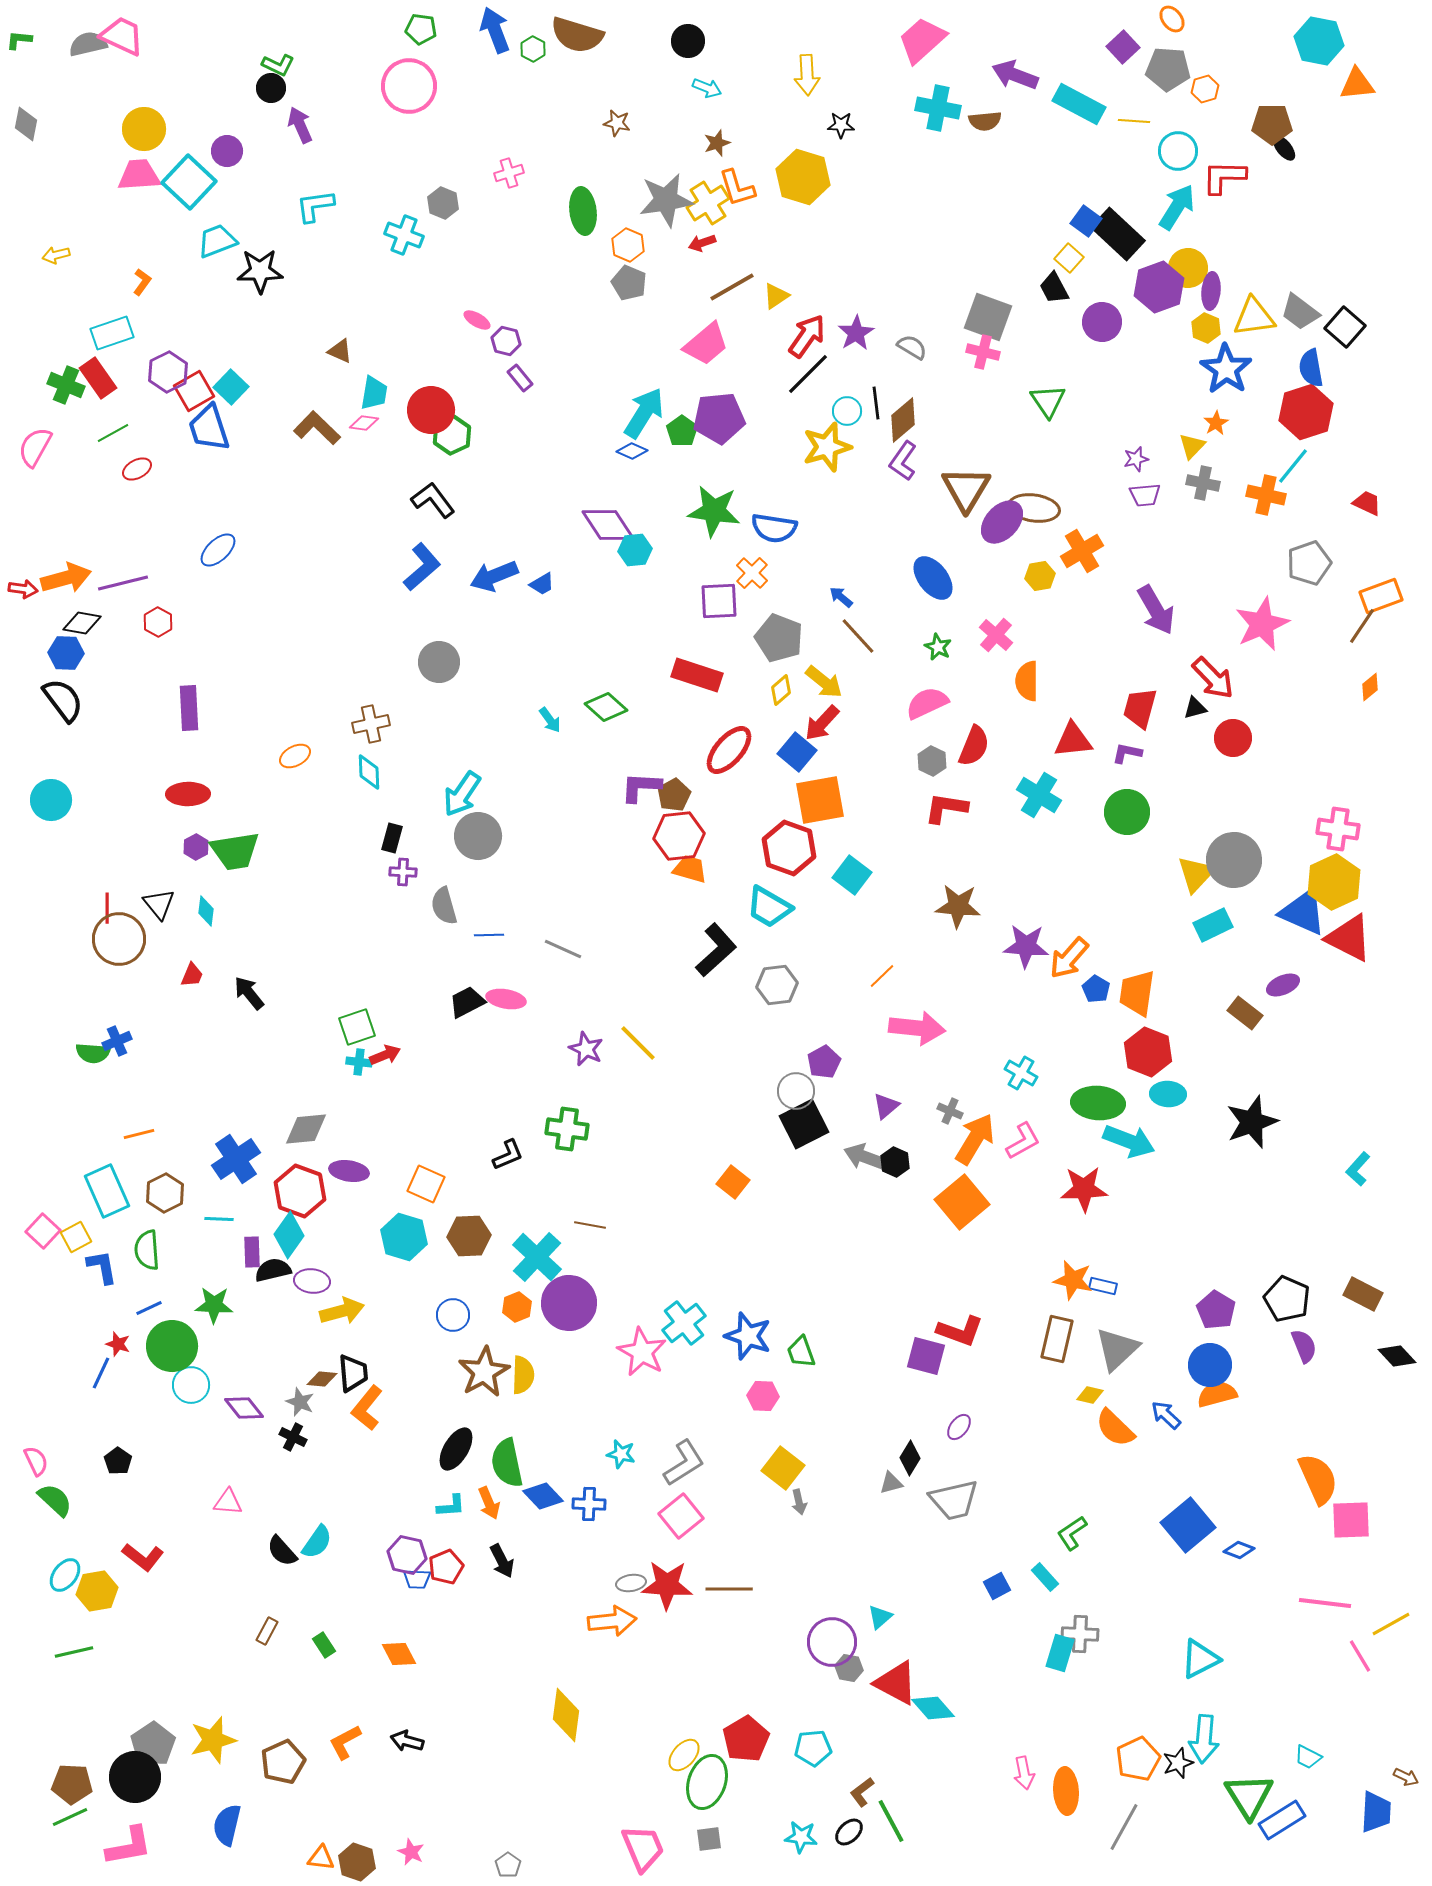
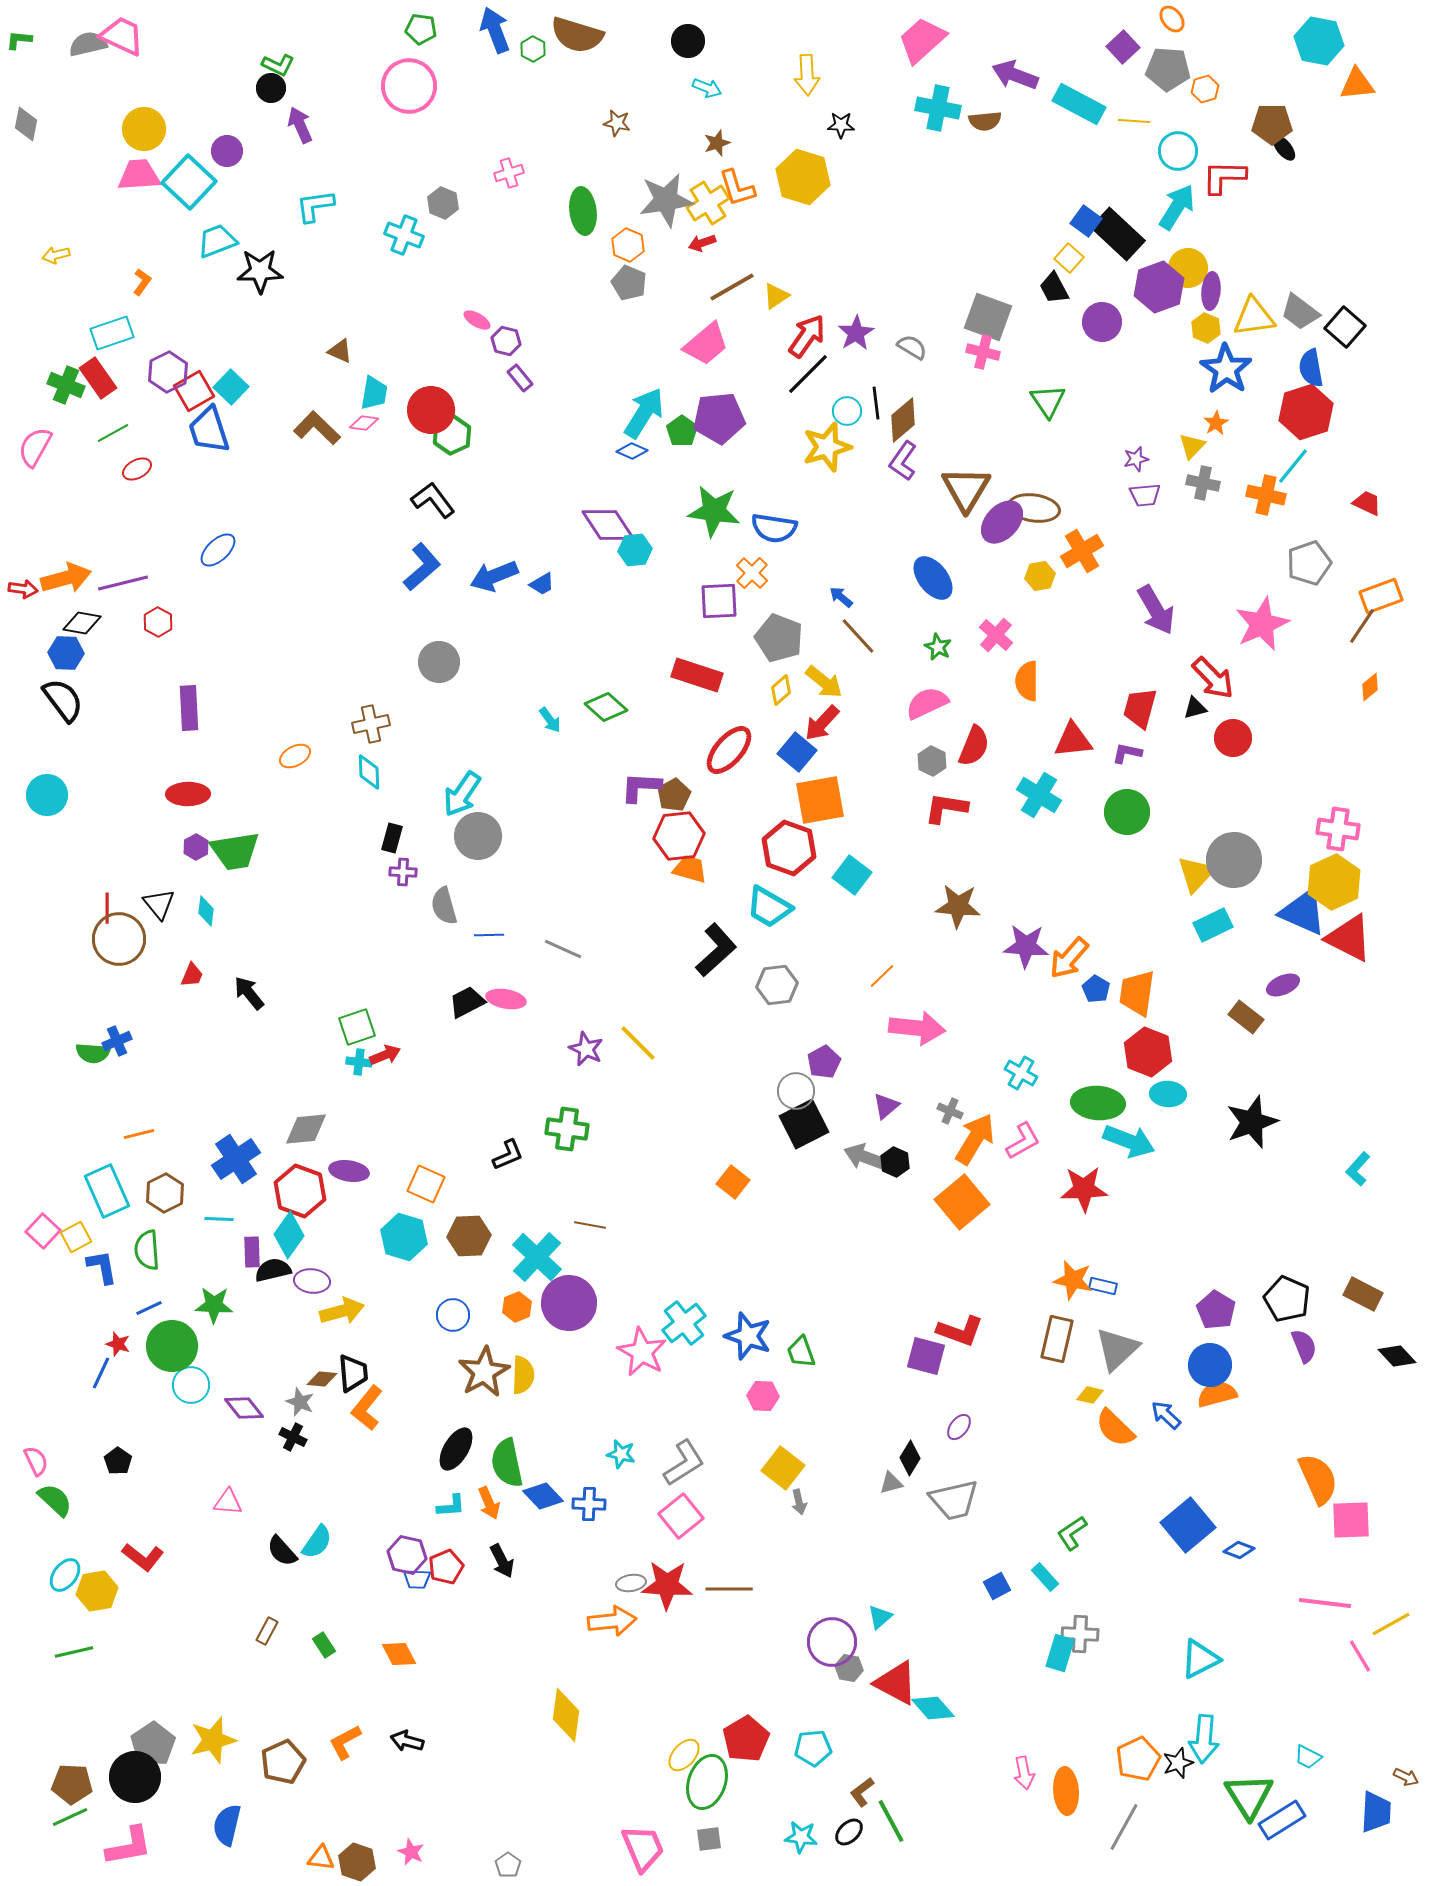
blue trapezoid at (209, 428): moved 2 px down
cyan circle at (51, 800): moved 4 px left, 5 px up
brown rectangle at (1245, 1013): moved 1 px right, 4 px down
